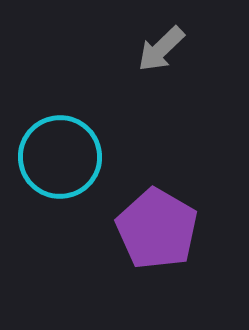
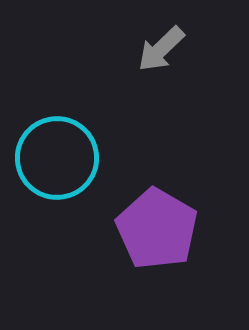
cyan circle: moved 3 px left, 1 px down
